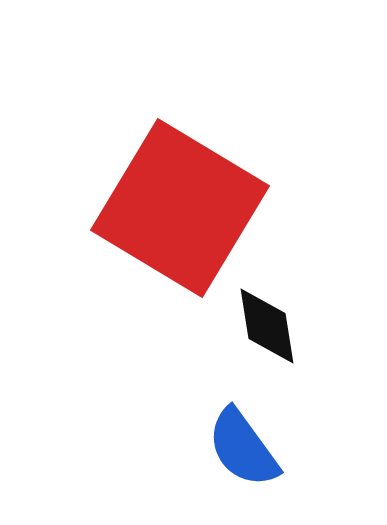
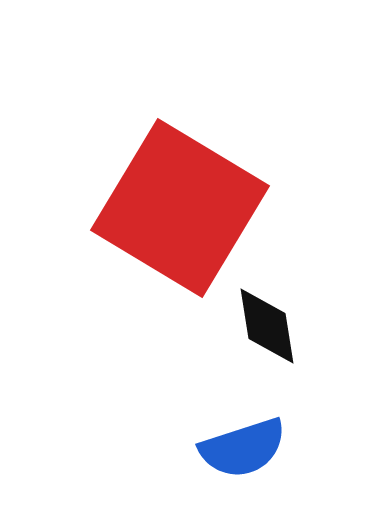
blue semicircle: rotated 72 degrees counterclockwise
